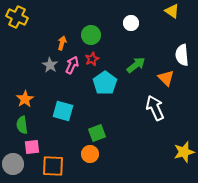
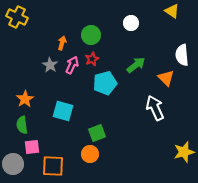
cyan pentagon: rotated 20 degrees clockwise
